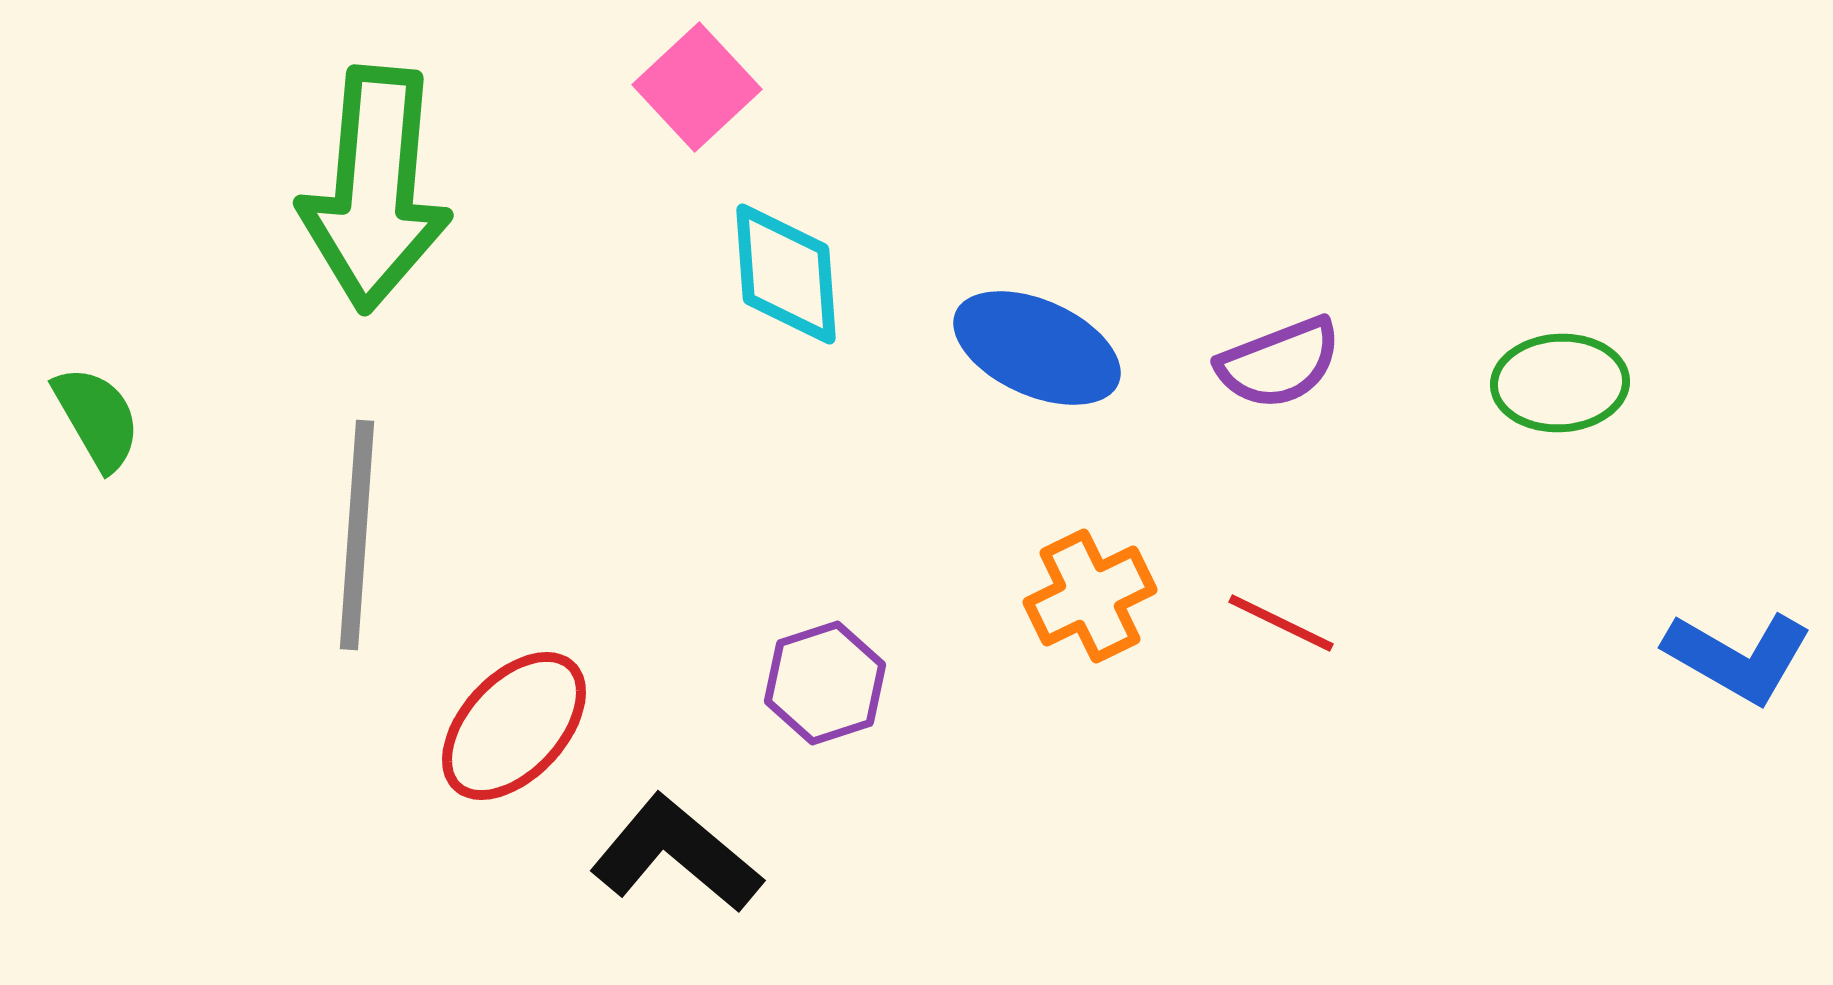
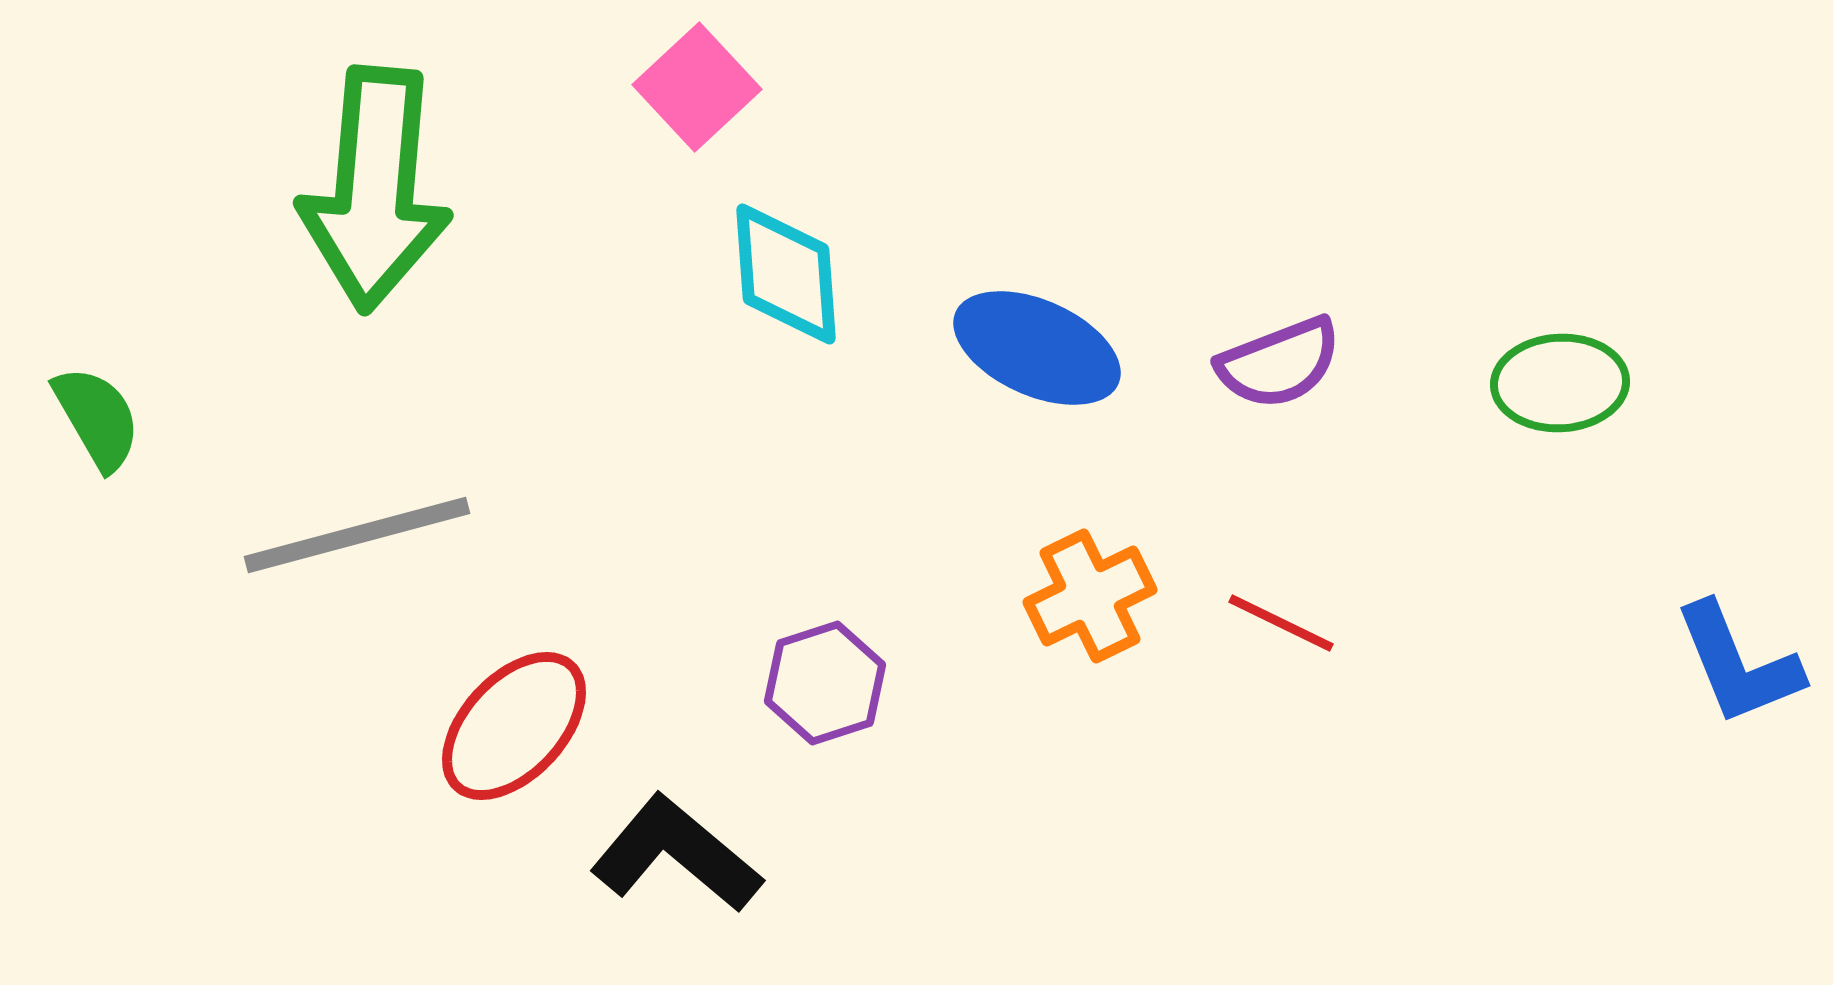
gray line: rotated 71 degrees clockwise
blue L-shape: moved 7 px down; rotated 38 degrees clockwise
